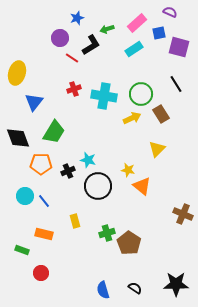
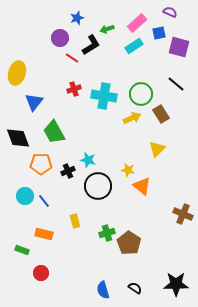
cyan rectangle: moved 3 px up
black line: rotated 18 degrees counterclockwise
green trapezoid: rotated 120 degrees clockwise
